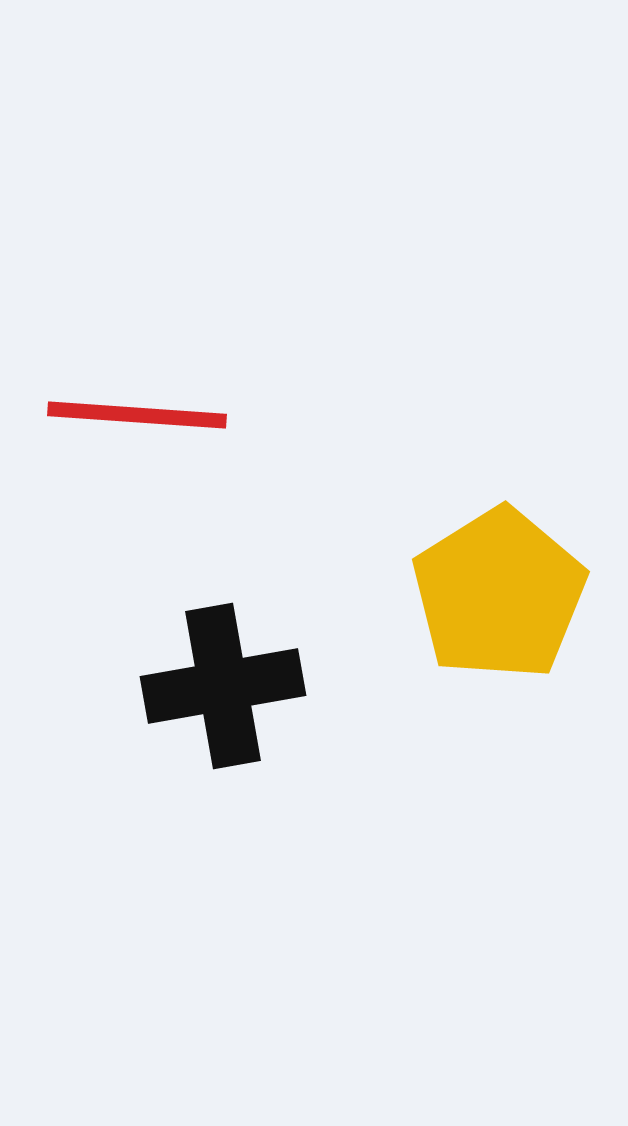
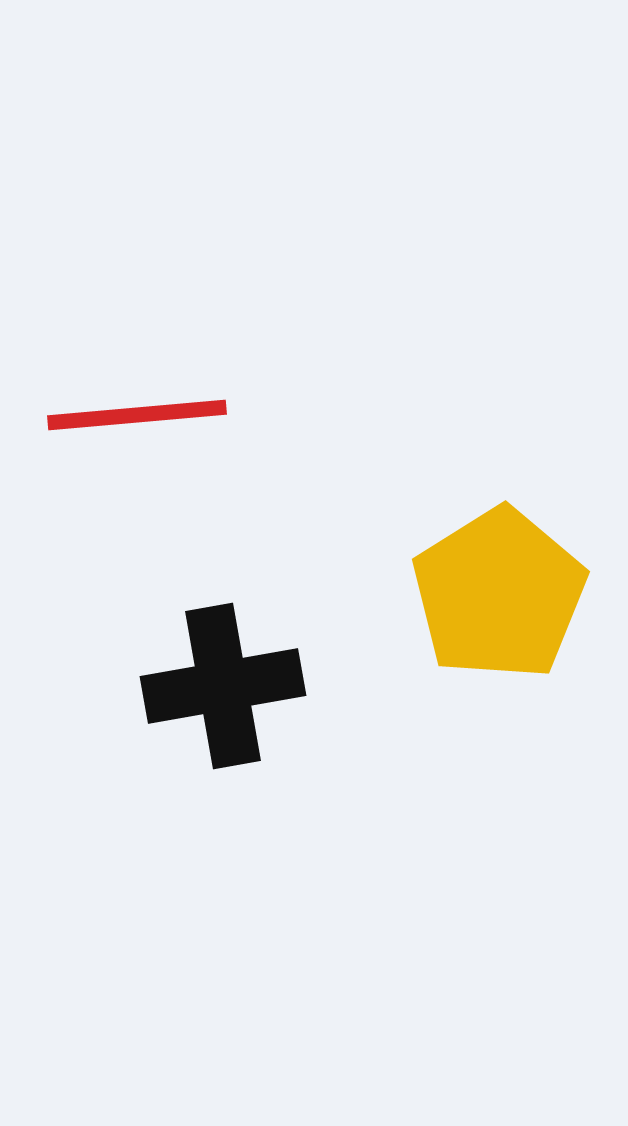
red line: rotated 9 degrees counterclockwise
